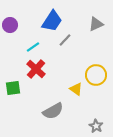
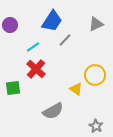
yellow circle: moved 1 px left
